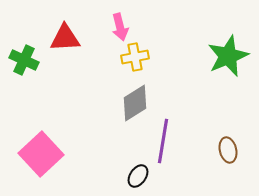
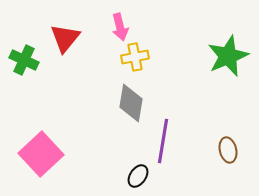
red triangle: rotated 48 degrees counterclockwise
gray diamond: moved 4 px left; rotated 48 degrees counterclockwise
